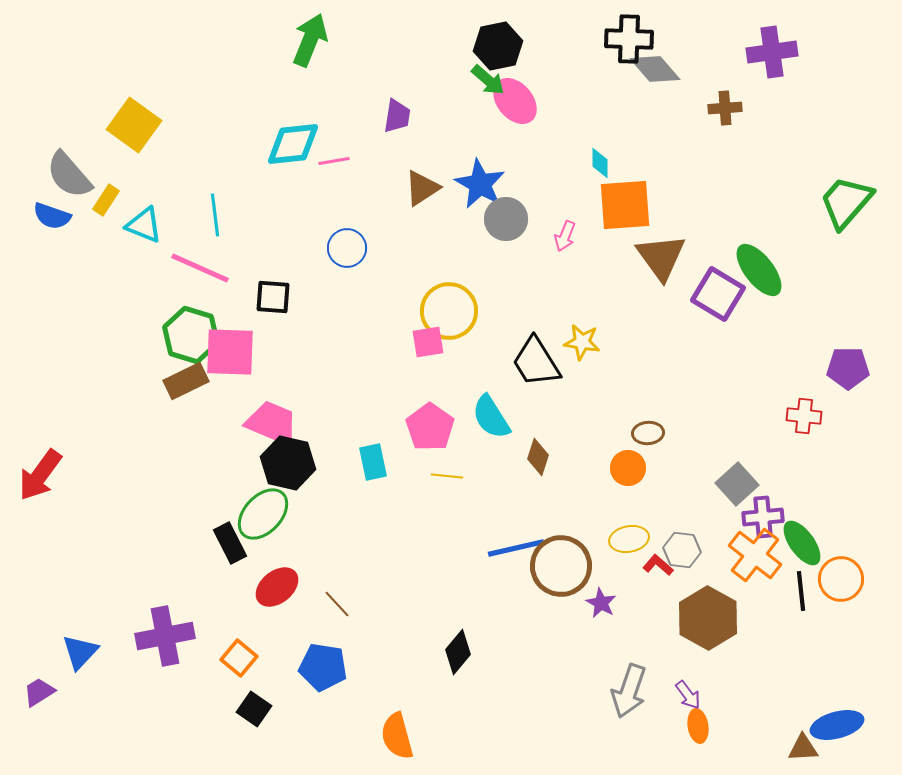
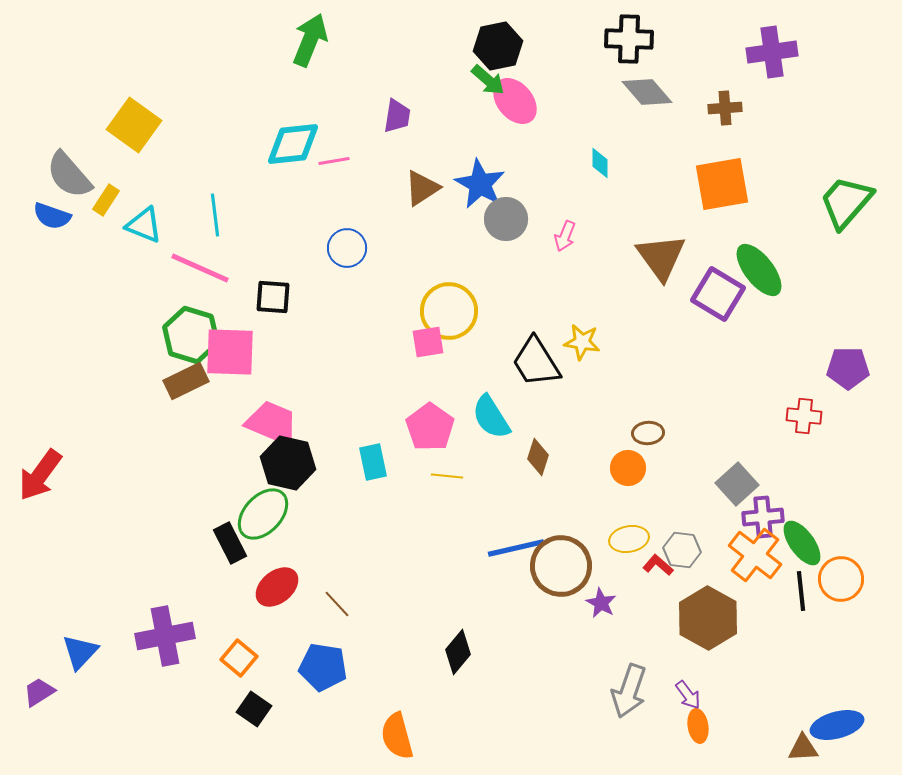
gray diamond at (655, 69): moved 8 px left, 23 px down
orange square at (625, 205): moved 97 px right, 21 px up; rotated 6 degrees counterclockwise
